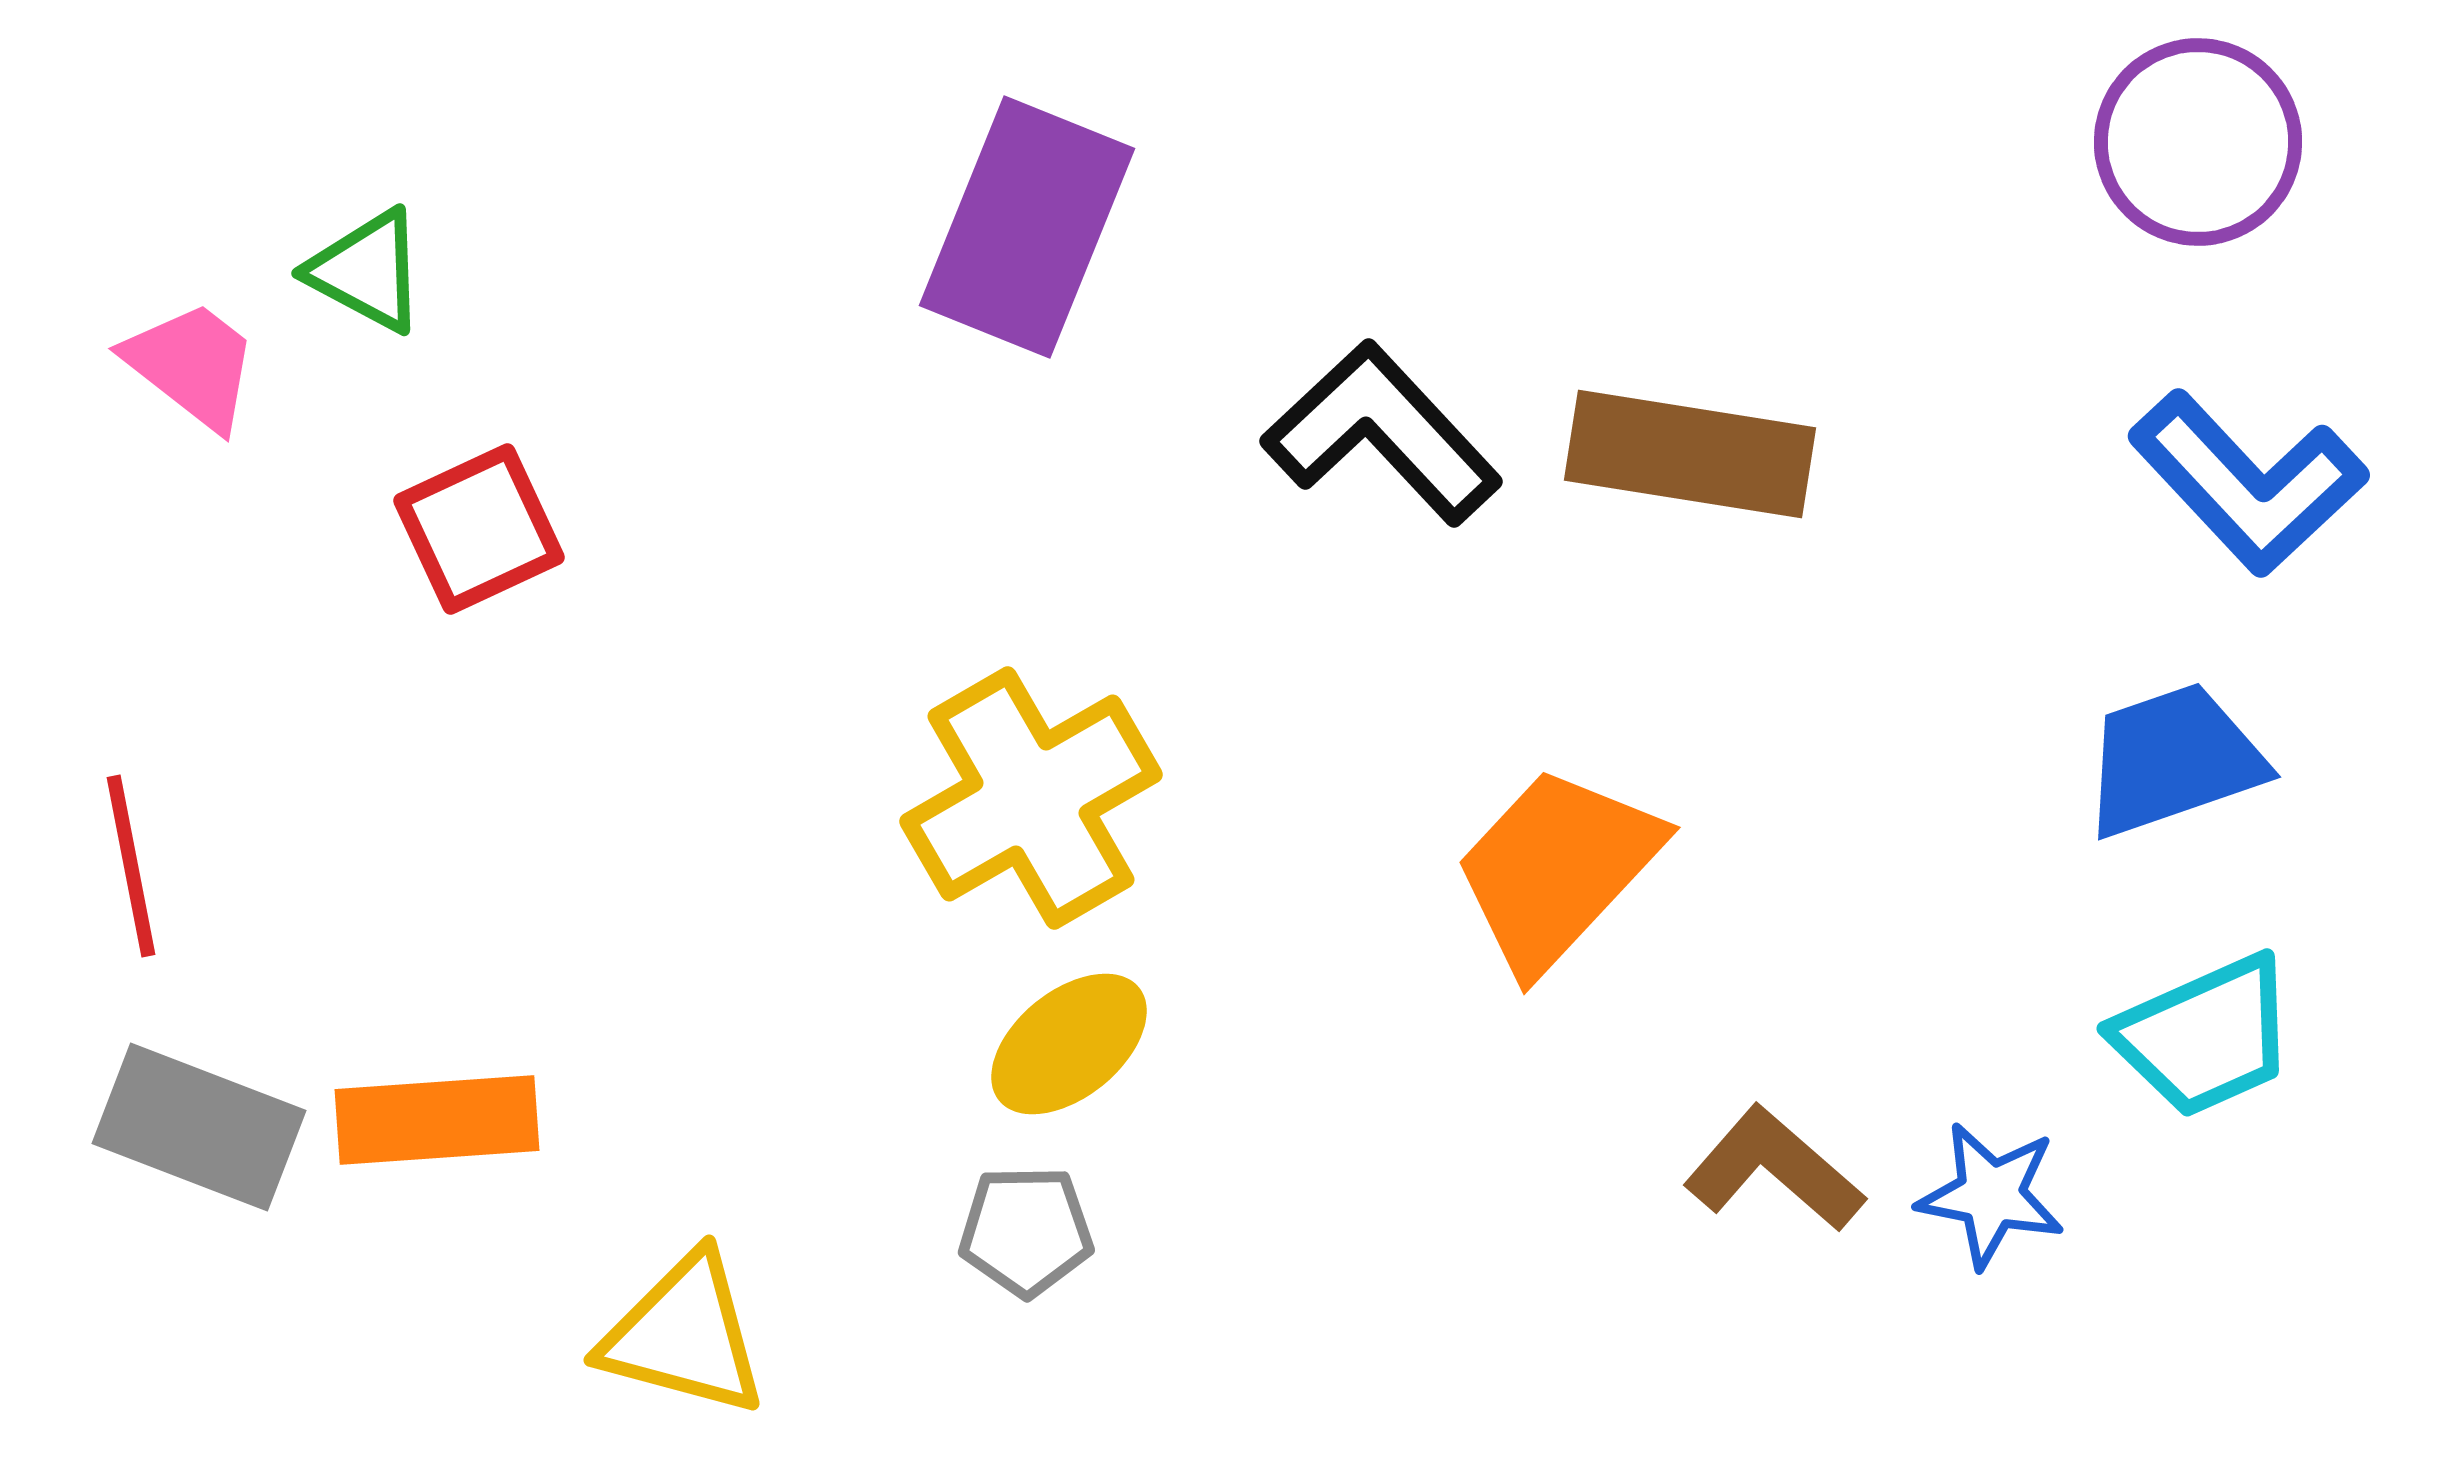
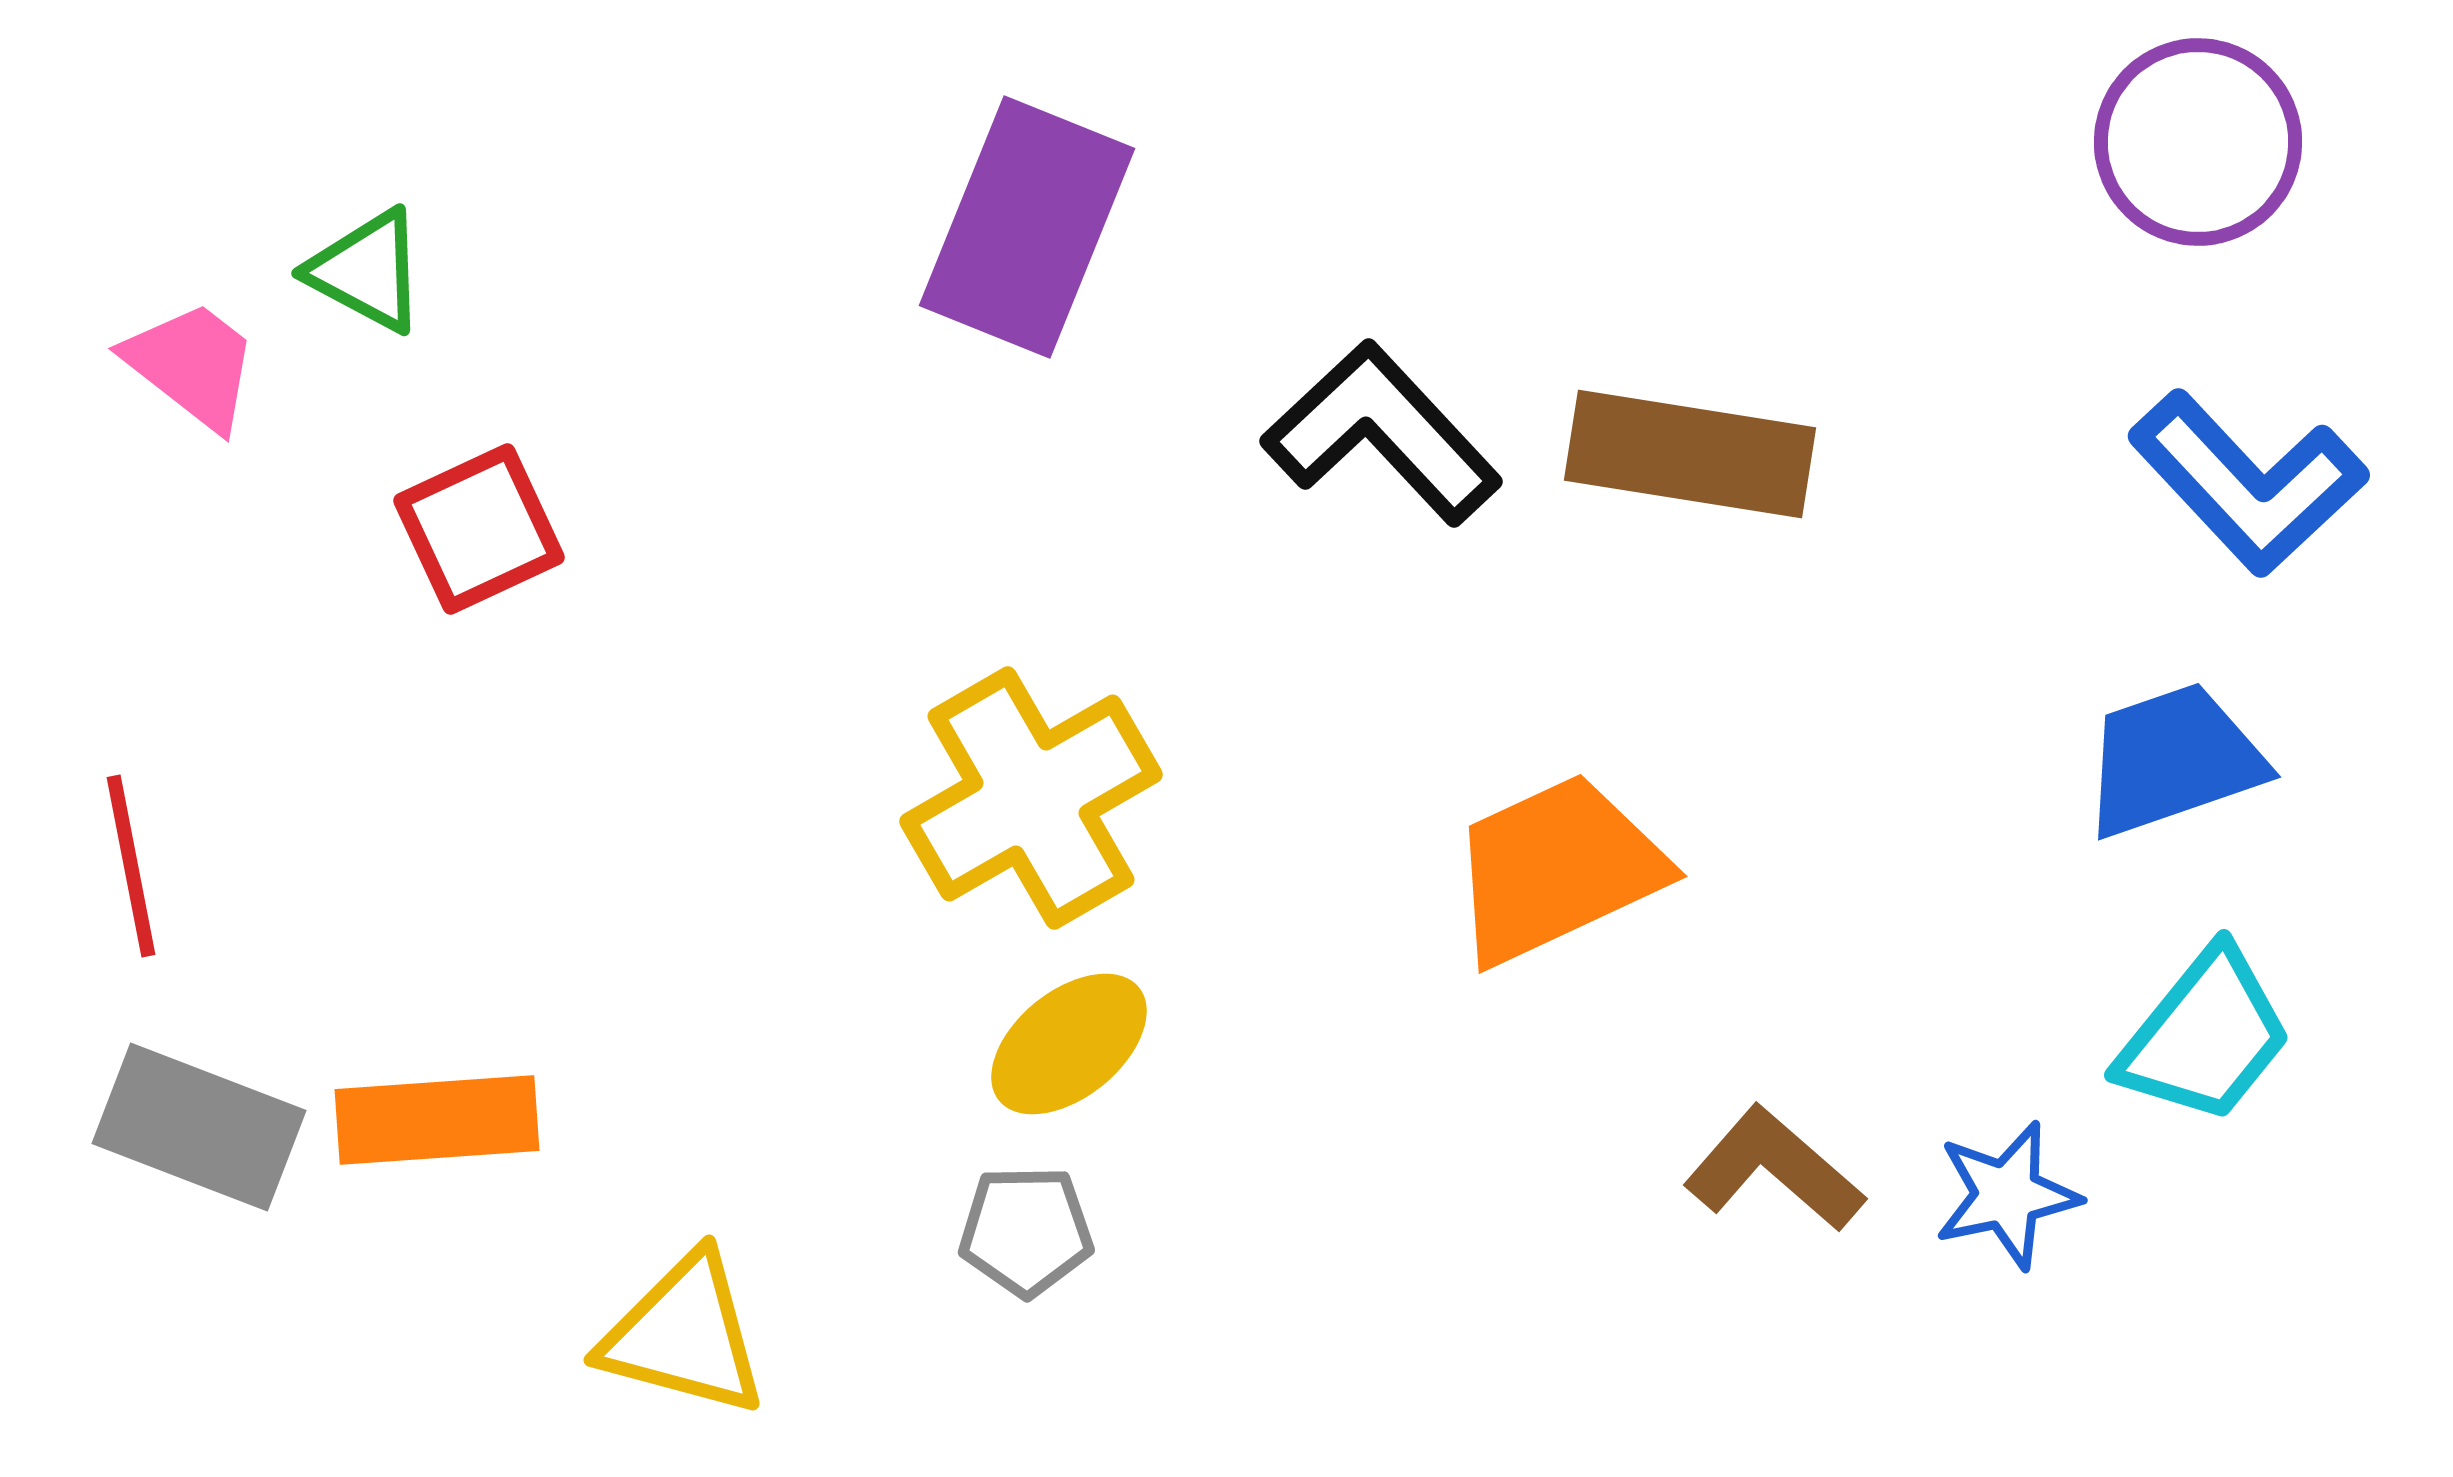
orange trapezoid: rotated 22 degrees clockwise
cyan trapezoid: rotated 27 degrees counterclockwise
blue star: moved 16 px right; rotated 23 degrees counterclockwise
